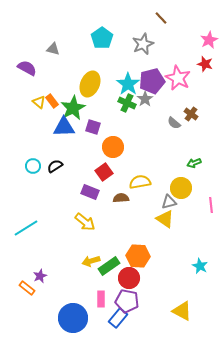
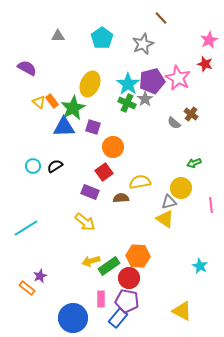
gray triangle at (53, 49): moved 5 px right, 13 px up; rotated 16 degrees counterclockwise
